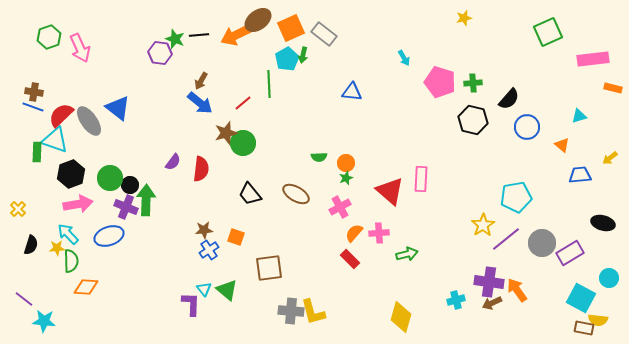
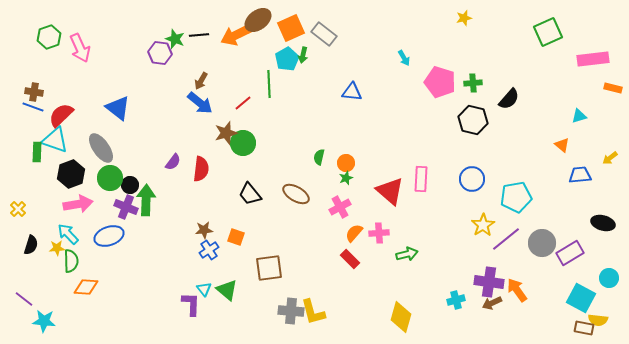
gray ellipse at (89, 121): moved 12 px right, 27 px down
blue circle at (527, 127): moved 55 px left, 52 px down
green semicircle at (319, 157): rotated 105 degrees clockwise
